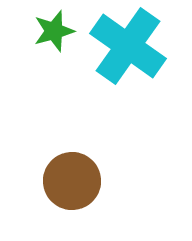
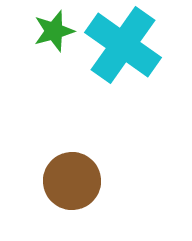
cyan cross: moved 5 px left, 1 px up
